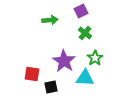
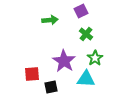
green cross: moved 1 px right, 1 px down
red square: rotated 14 degrees counterclockwise
cyan triangle: moved 1 px right, 1 px down
